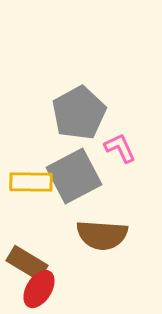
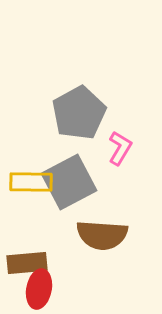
pink L-shape: rotated 56 degrees clockwise
gray square: moved 5 px left, 6 px down
brown rectangle: rotated 36 degrees counterclockwise
red ellipse: rotated 21 degrees counterclockwise
